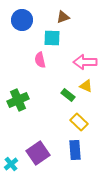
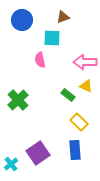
green cross: rotated 20 degrees counterclockwise
